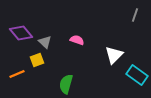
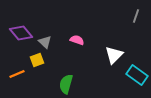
gray line: moved 1 px right, 1 px down
